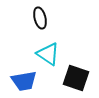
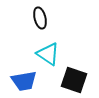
black square: moved 2 px left, 2 px down
